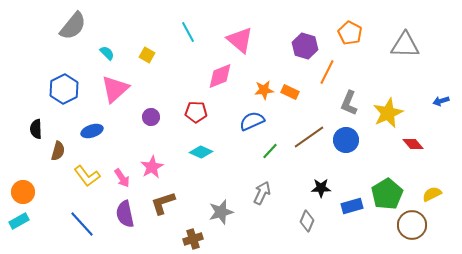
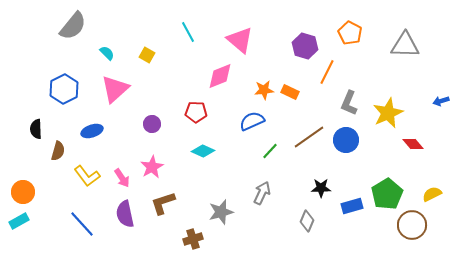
purple circle at (151, 117): moved 1 px right, 7 px down
cyan diamond at (201, 152): moved 2 px right, 1 px up
